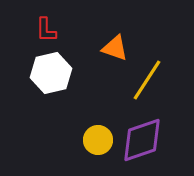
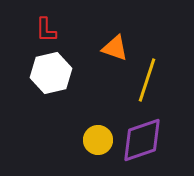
yellow line: rotated 15 degrees counterclockwise
